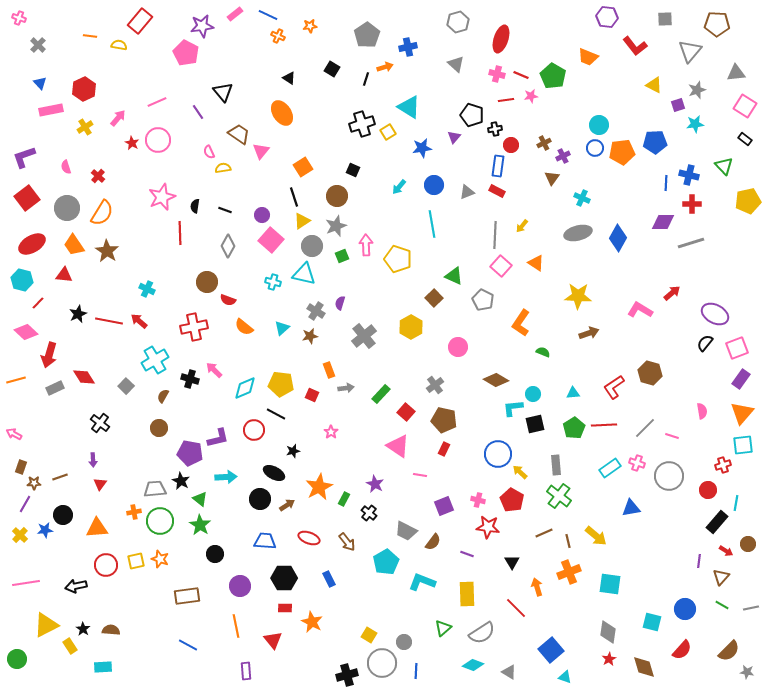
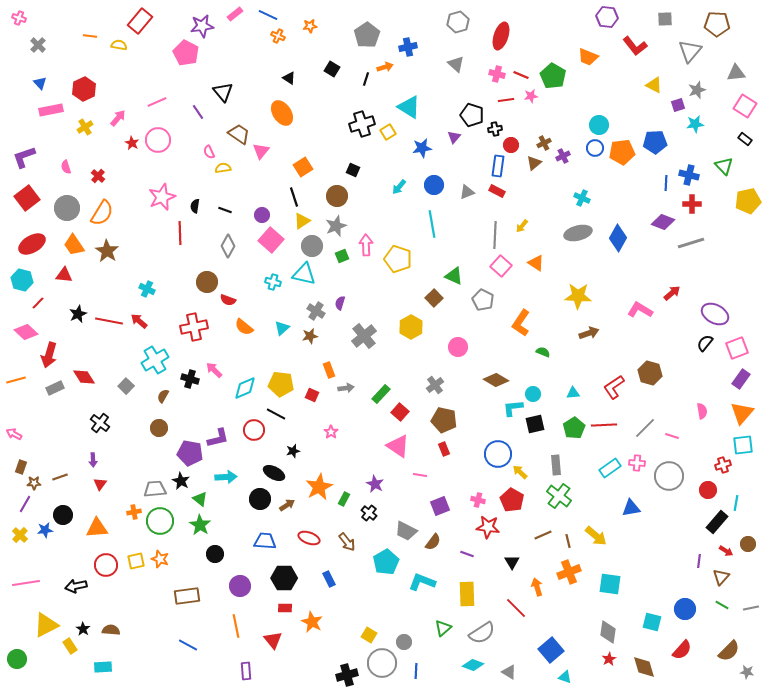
red ellipse at (501, 39): moved 3 px up
brown triangle at (552, 178): moved 18 px left, 15 px up; rotated 14 degrees clockwise
purple diamond at (663, 222): rotated 20 degrees clockwise
red square at (406, 412): moved 6 px left
red rectangle at (444, 449): rotated 48 degrees counterclockwise
pink cross at (637, 463): rotated 14 degrees counterclockwise
purple square at (444, 506): moved 4 px left
brown line at (544, 533): moved 1 px left, 2 px down
